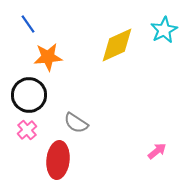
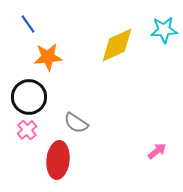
cyan star: rotated 24 degrees clockwise
black circle: moved 2 px down
